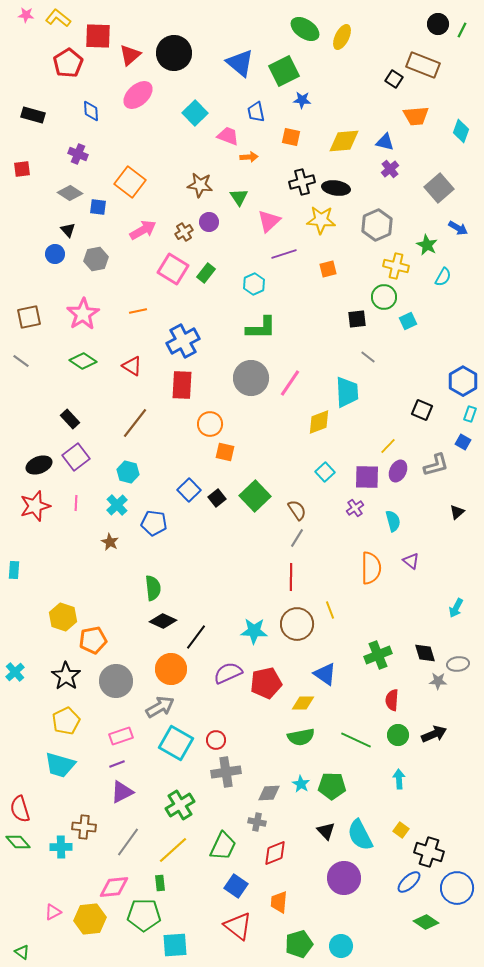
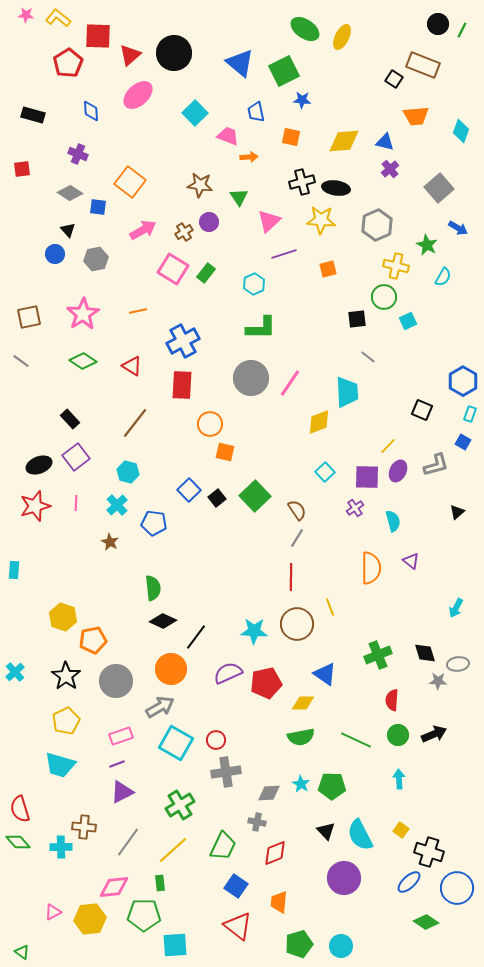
yellow line at (330, 610): moved 3 px up
